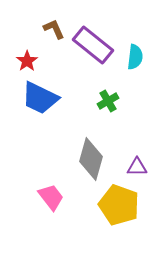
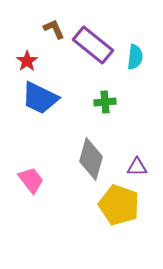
green cross: moved 3 px left, 1 px down; rotated 25 degrees clockwise
pink trapezoid: moved 20 px left, 17 px up
